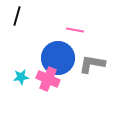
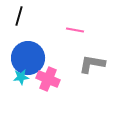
black line: moved 2 px right
blue circle: moved 30 px left
